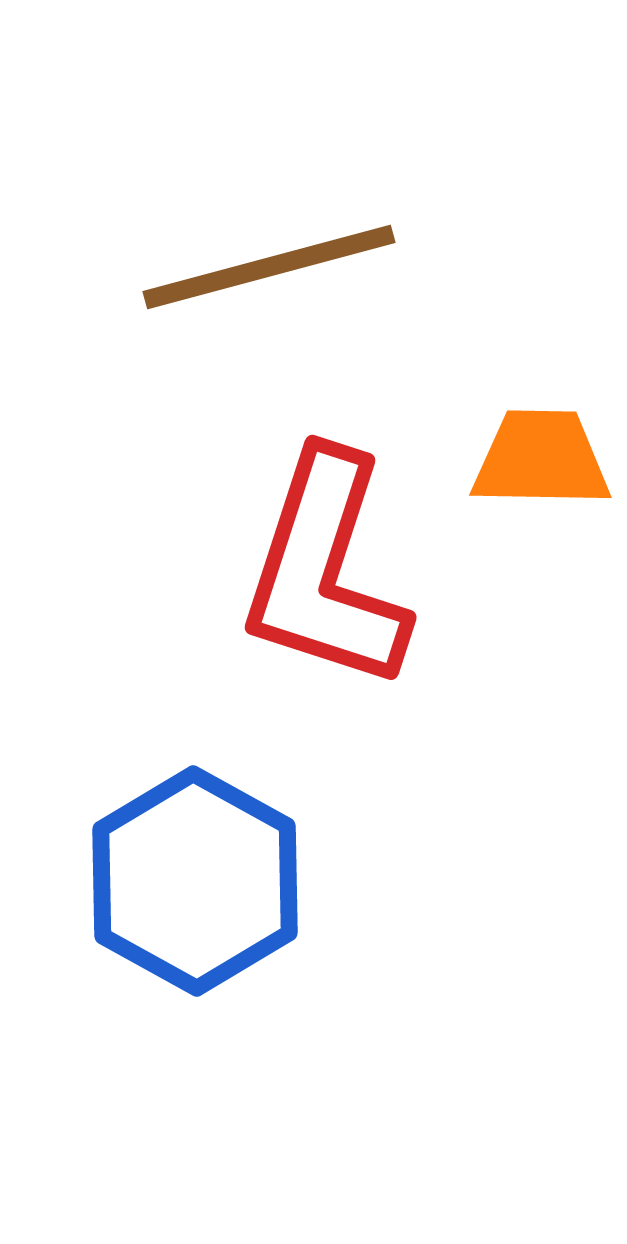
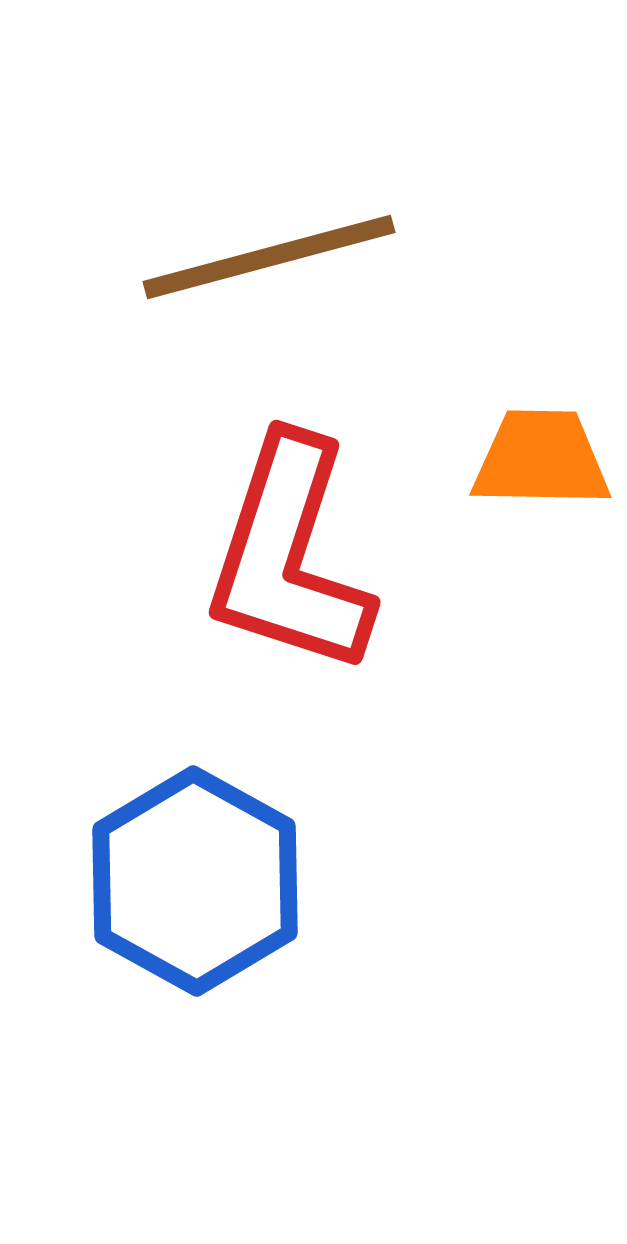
brown line: moved 10 px up
red L-shape: moved 36 px left, 15 px up
